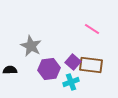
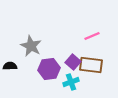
pink line: moved 7 px down; rotated 56 degrees counterclockwise
black semicircle: moved 4 px up
